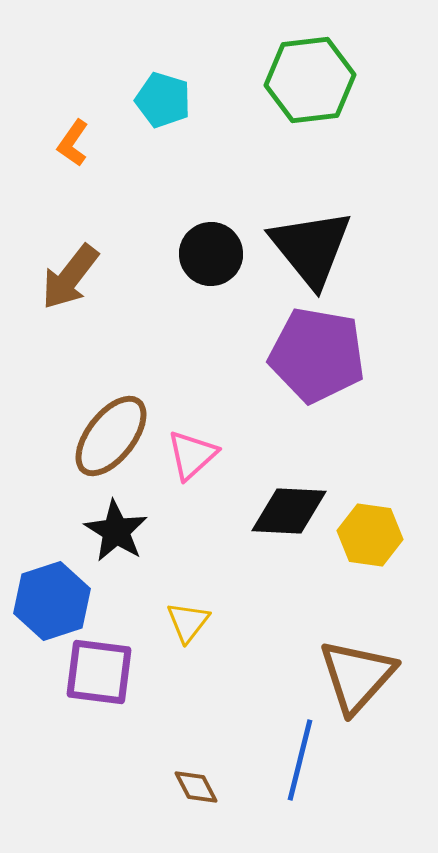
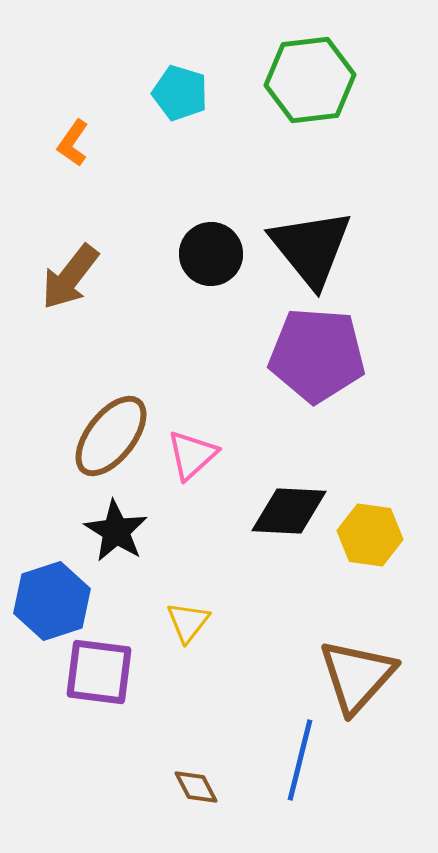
cyan pentagon: moved 17 px right, 7 px up
purple pentagon: rotated 6 degrees counterclockwise
